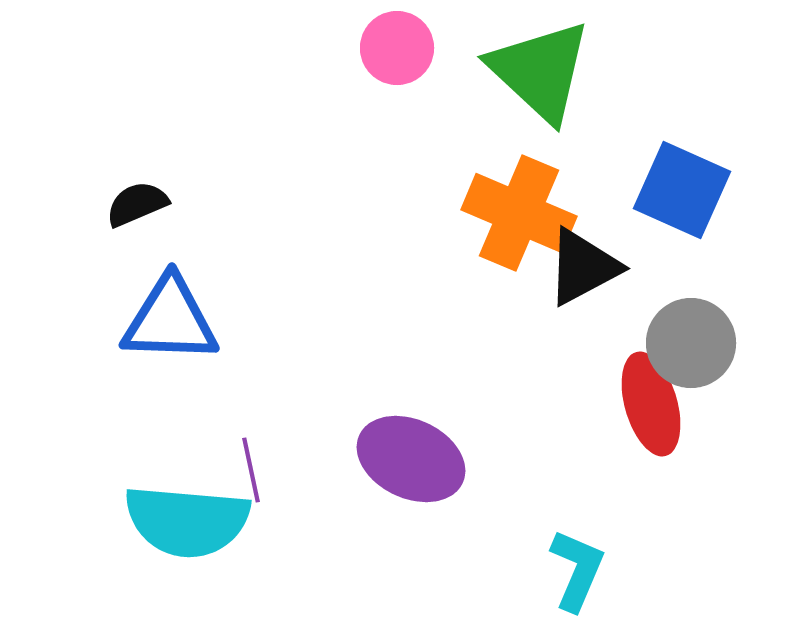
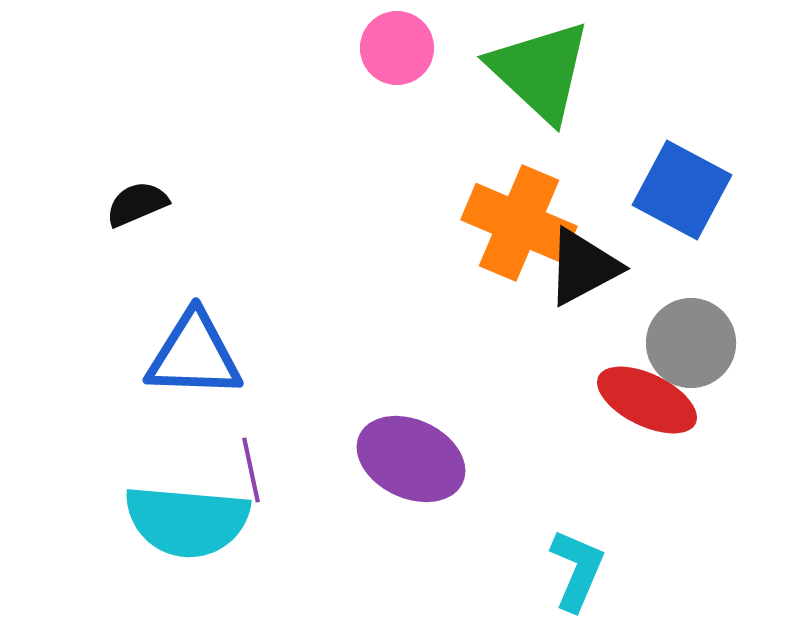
blue square: rotated 4 degrees clockwise
orange cross: moved 10 px down
blue triangle: moved 24 px right, 35 px down
red ellipse: moved 4 px left, 4 px up; rotated 48 degrees counterclockwise
